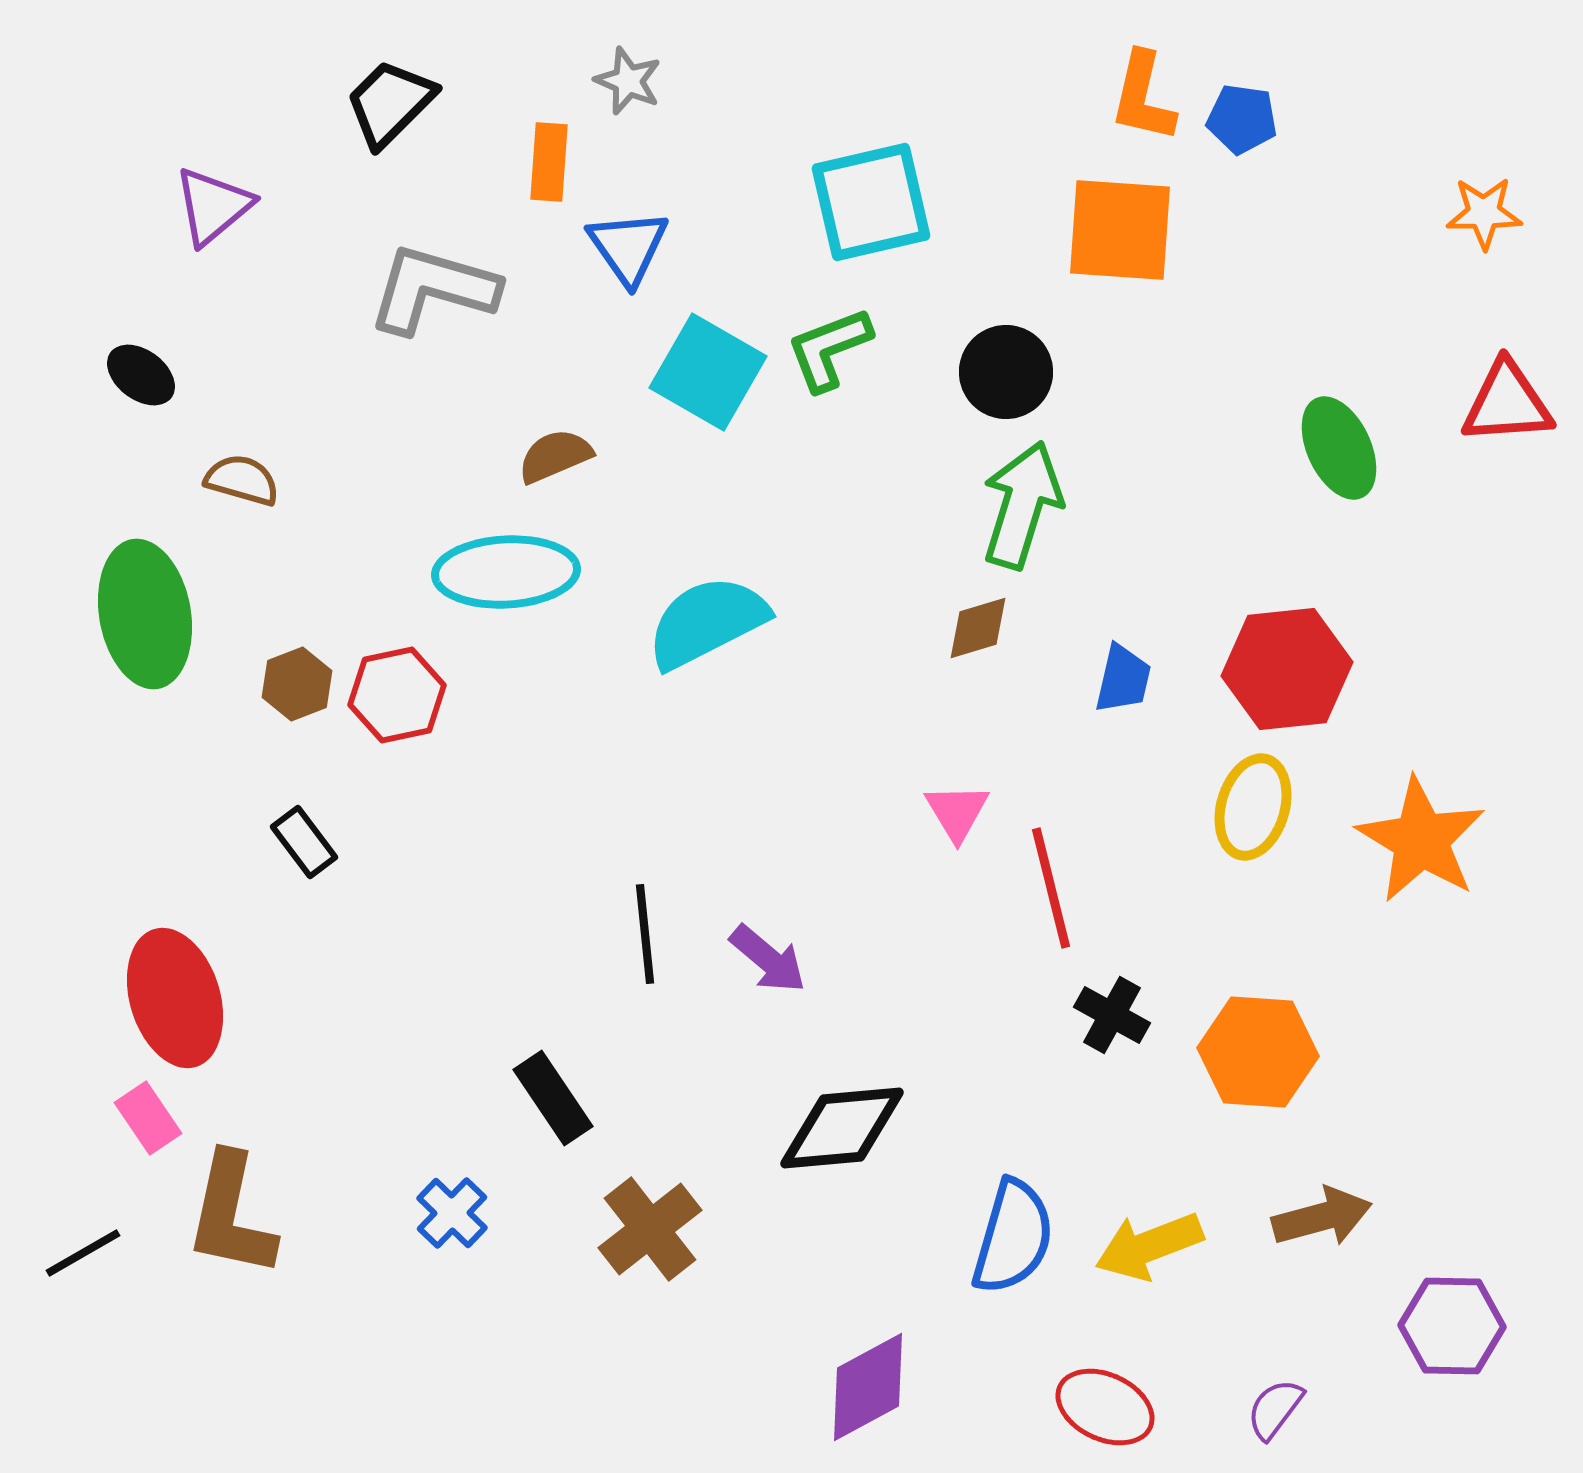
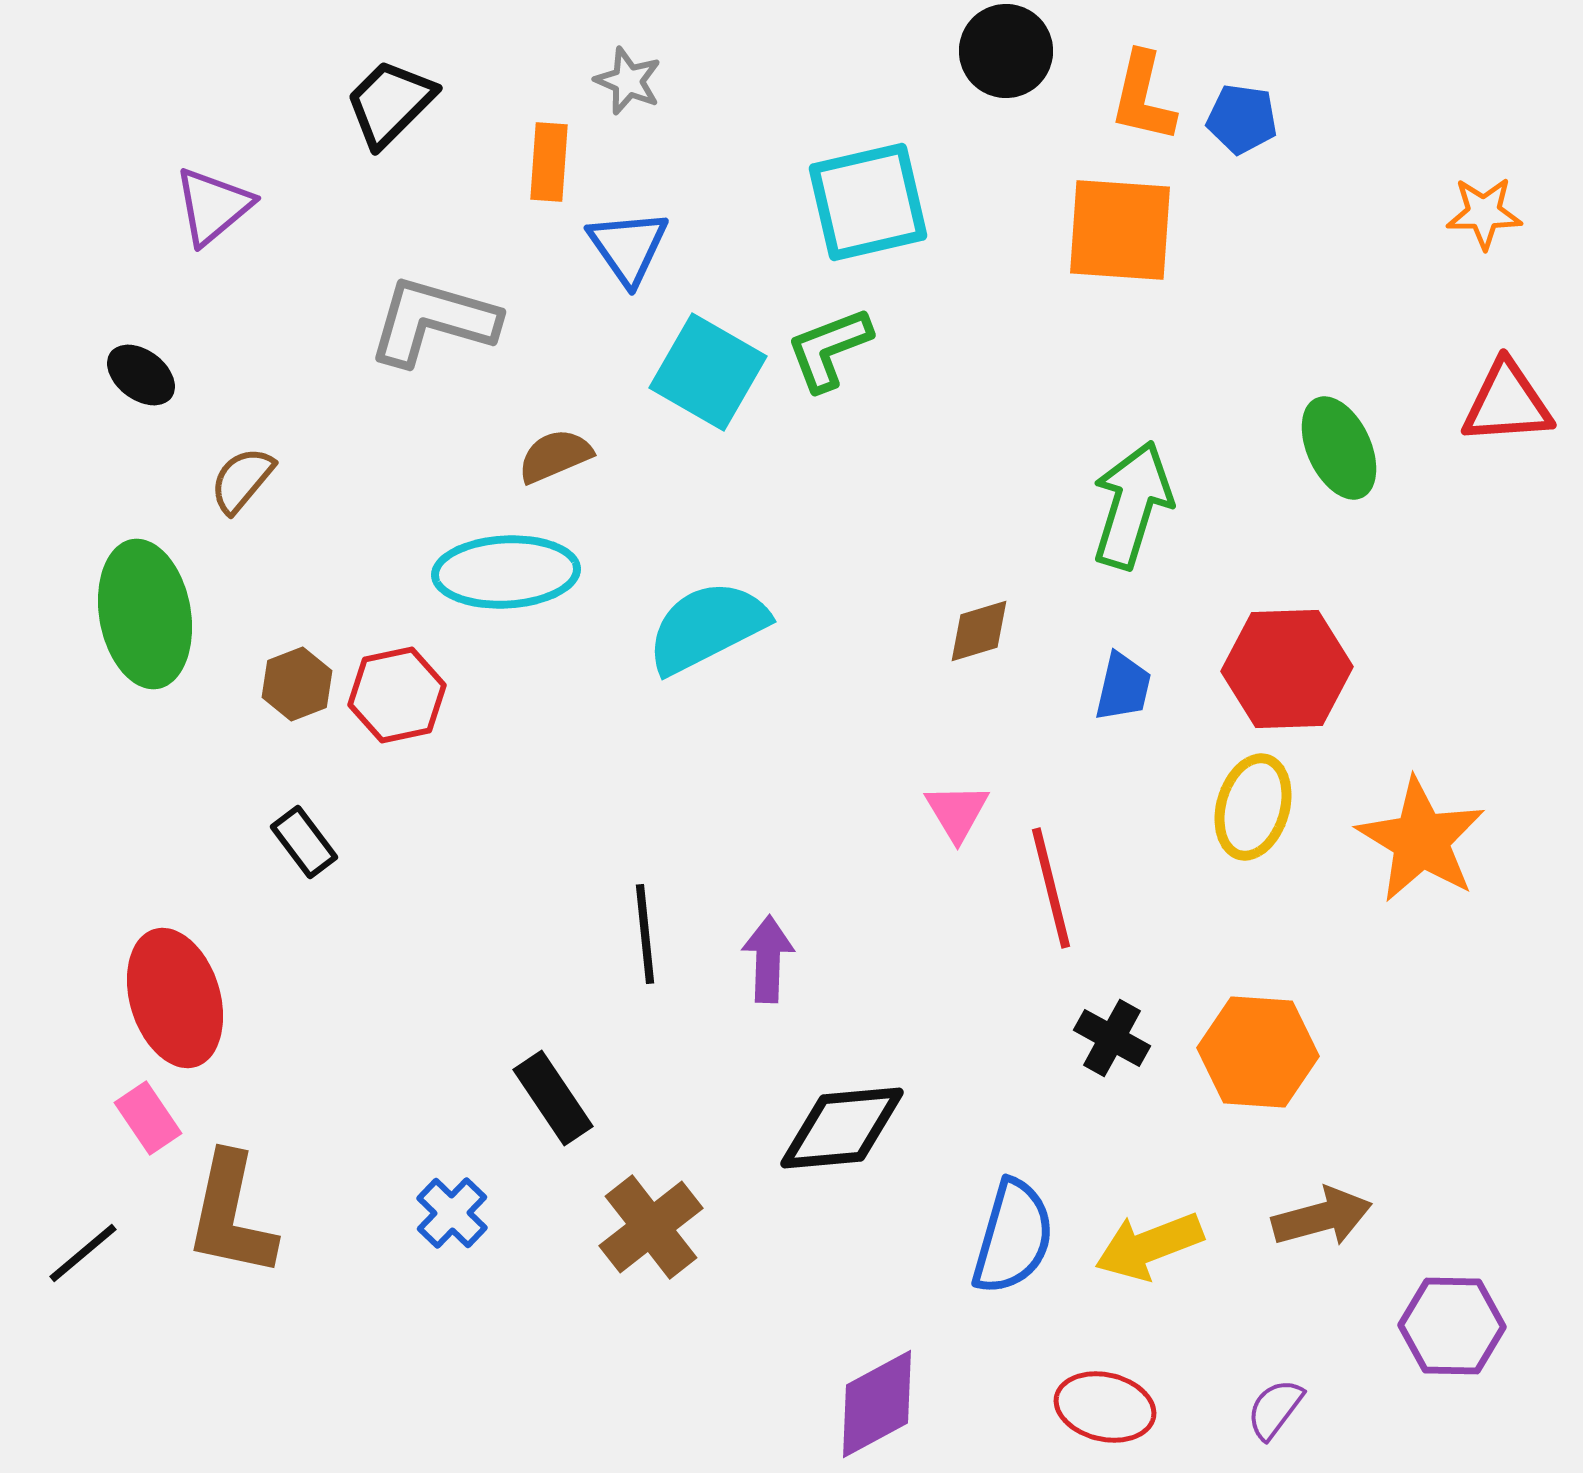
cyan square at (871, 202): moved 3 px left
gray L-shape at (433, 289): moved 32 px down
black circle at (1006, 372): moved 321 px up
brown semicircle at (242, 480): rotated 66 degrees counterclockwise
green arrow at (1022, 505): moved 110 px right
cyan semicircle at (707, 622): moved 5 px down
brown diamond at (978, 628): moved 1 px right, 3 px down
red hexagon at (1287, 669): rotated 4 degrees clockwise
blue trapezoid at (1123, 679): moved 8 px down
purple arrow at (768, 959): rotated 128 degrees counterclockwise
black cross at (1112, 1015): moved 23 px down
brown cross at (650, 1229): moved 1 px right, 2 px up
black line at (83, 1253): rotated 10 degrees counterclockwise
purple diamond at (868, 1387): moved 9 px right, 17 px down
red ellipse at (1105, 1407): rotated 12 degrees counterclockwise
